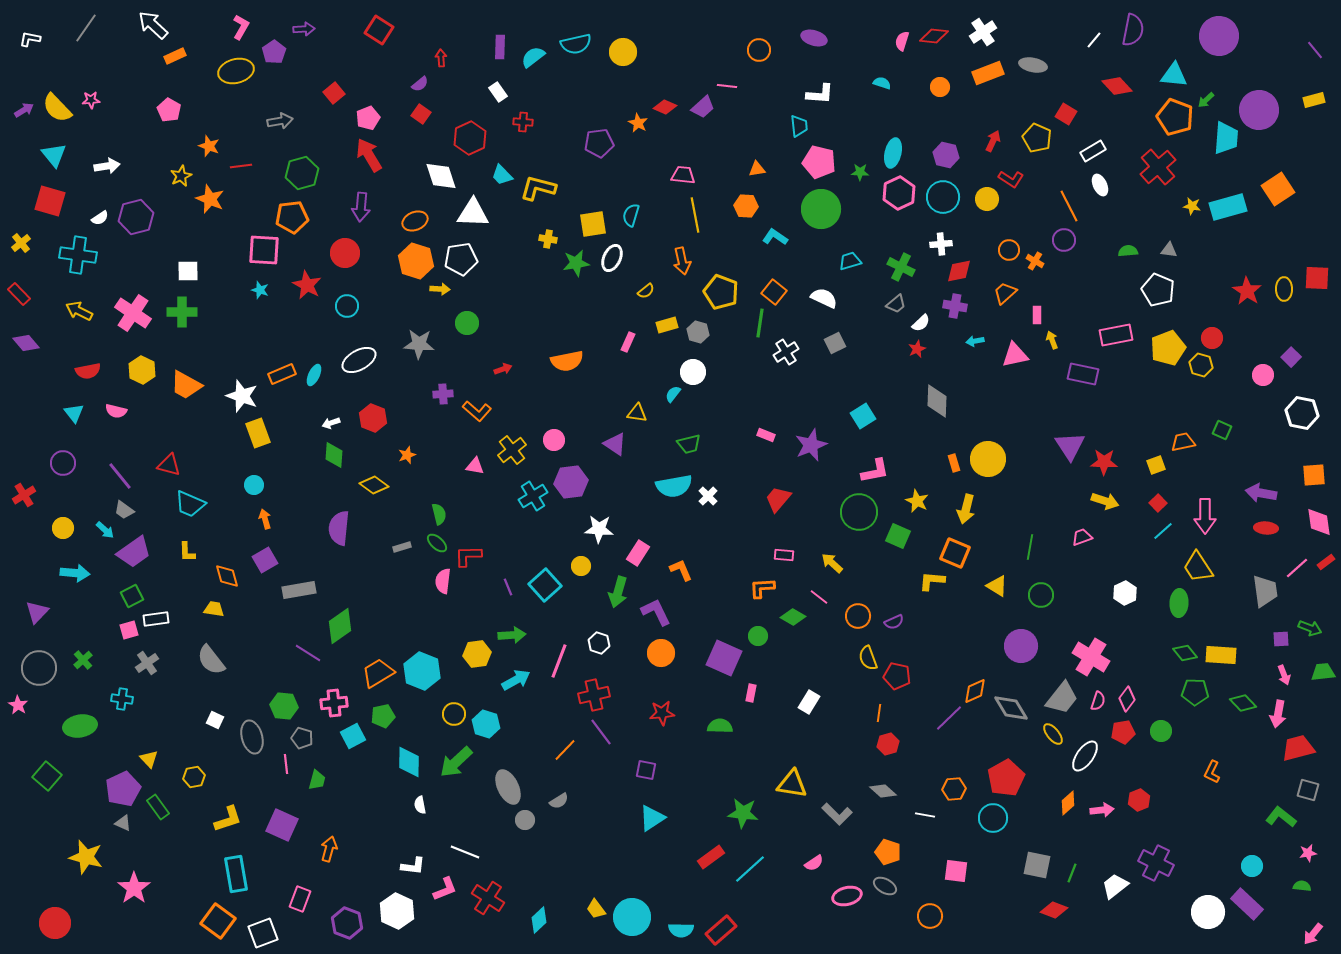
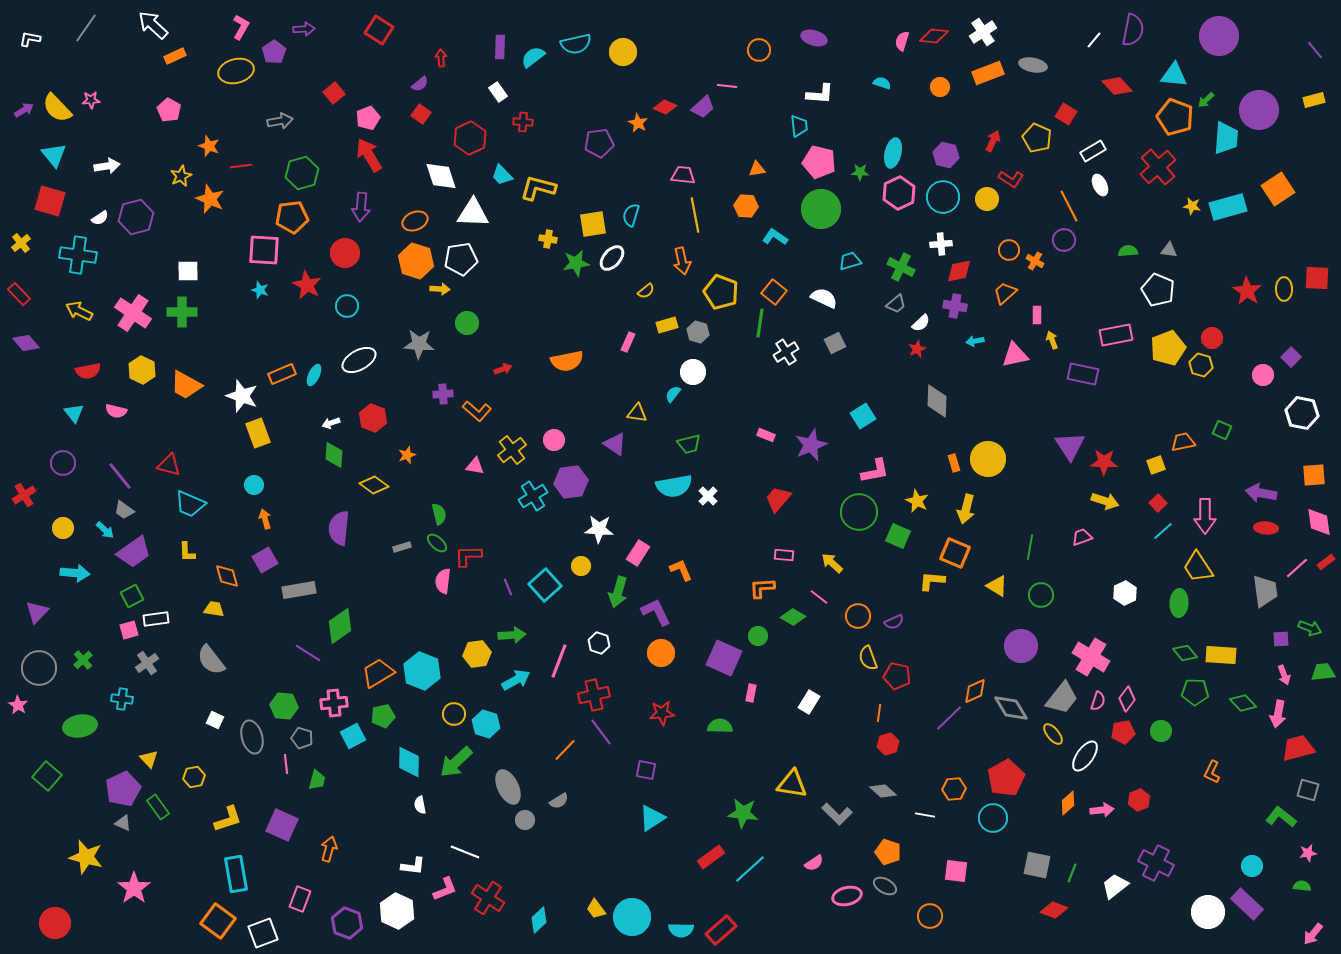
white ellipse at (612, 258): rotated 16 degrees clockwise
